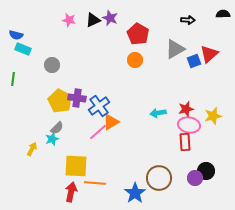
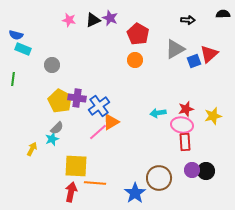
pink ellipse: moved 7 px left
purple circle: moved 3 px left, 8 px up
